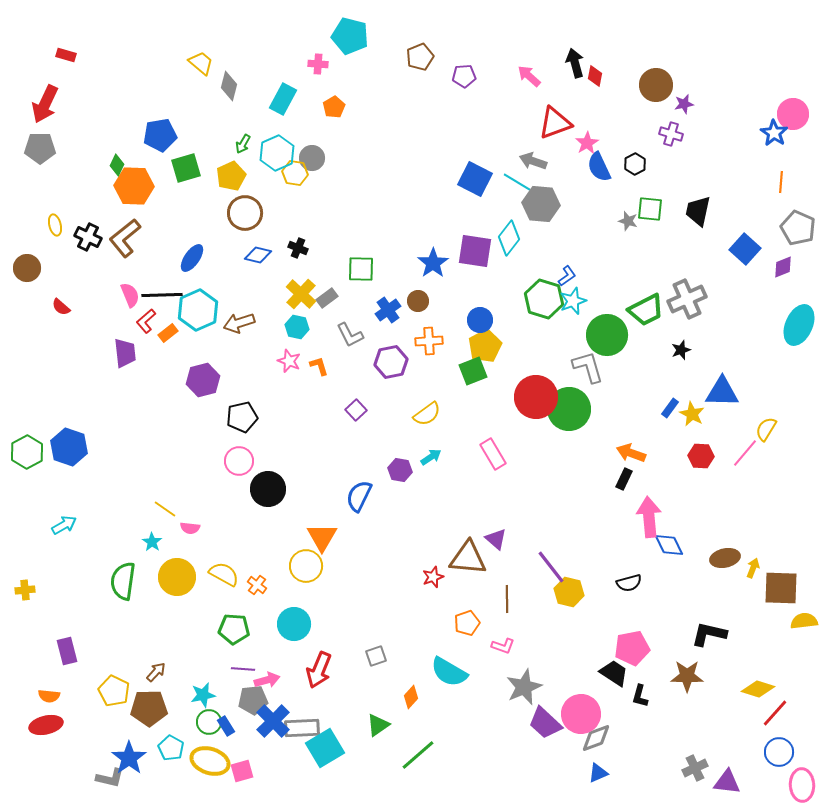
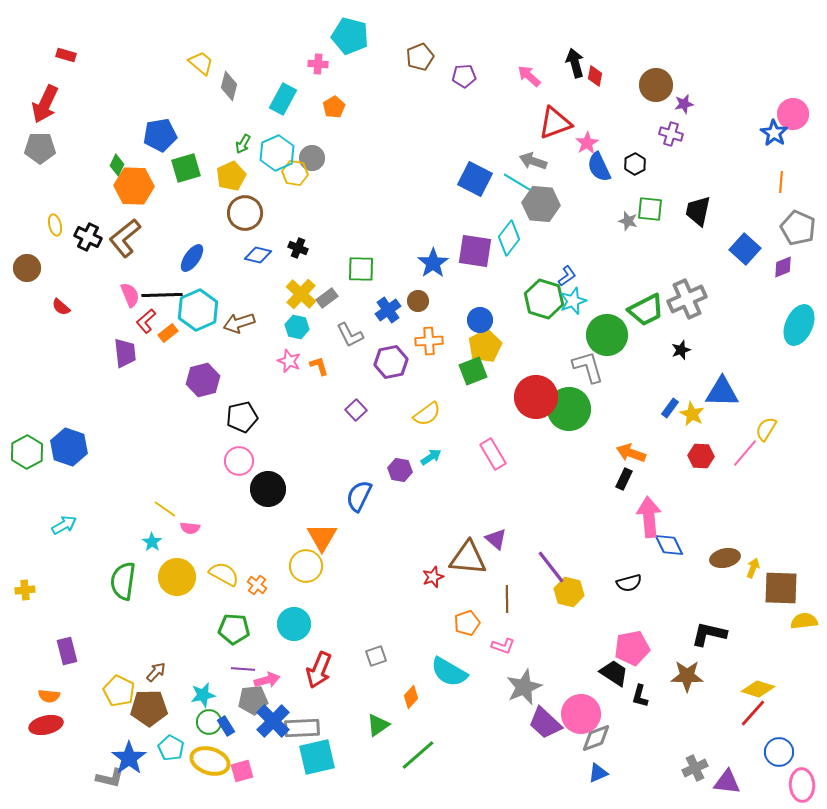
yellow pentagon at (114, 691): moved 5 px right
red line at (775, 713): moved 22 px left
cyan square at (325, 748): moved 8 px left, 9 px down; rotated 18 degrees clockwise
